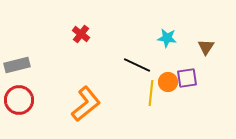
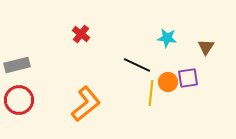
purple square: moved 1 px right
